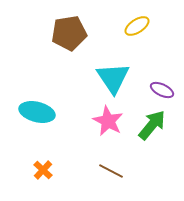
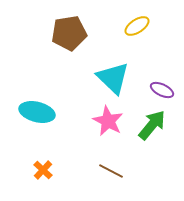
cyan triangle: rotated 12 degrees counterclockwise
